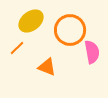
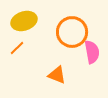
yellow ellipse: moved 7 px left; rotated 20 degrees clockwise
orange circle: moved 2 px right, 2 px down
orange triangle: moved 10 px right, 8 px down
